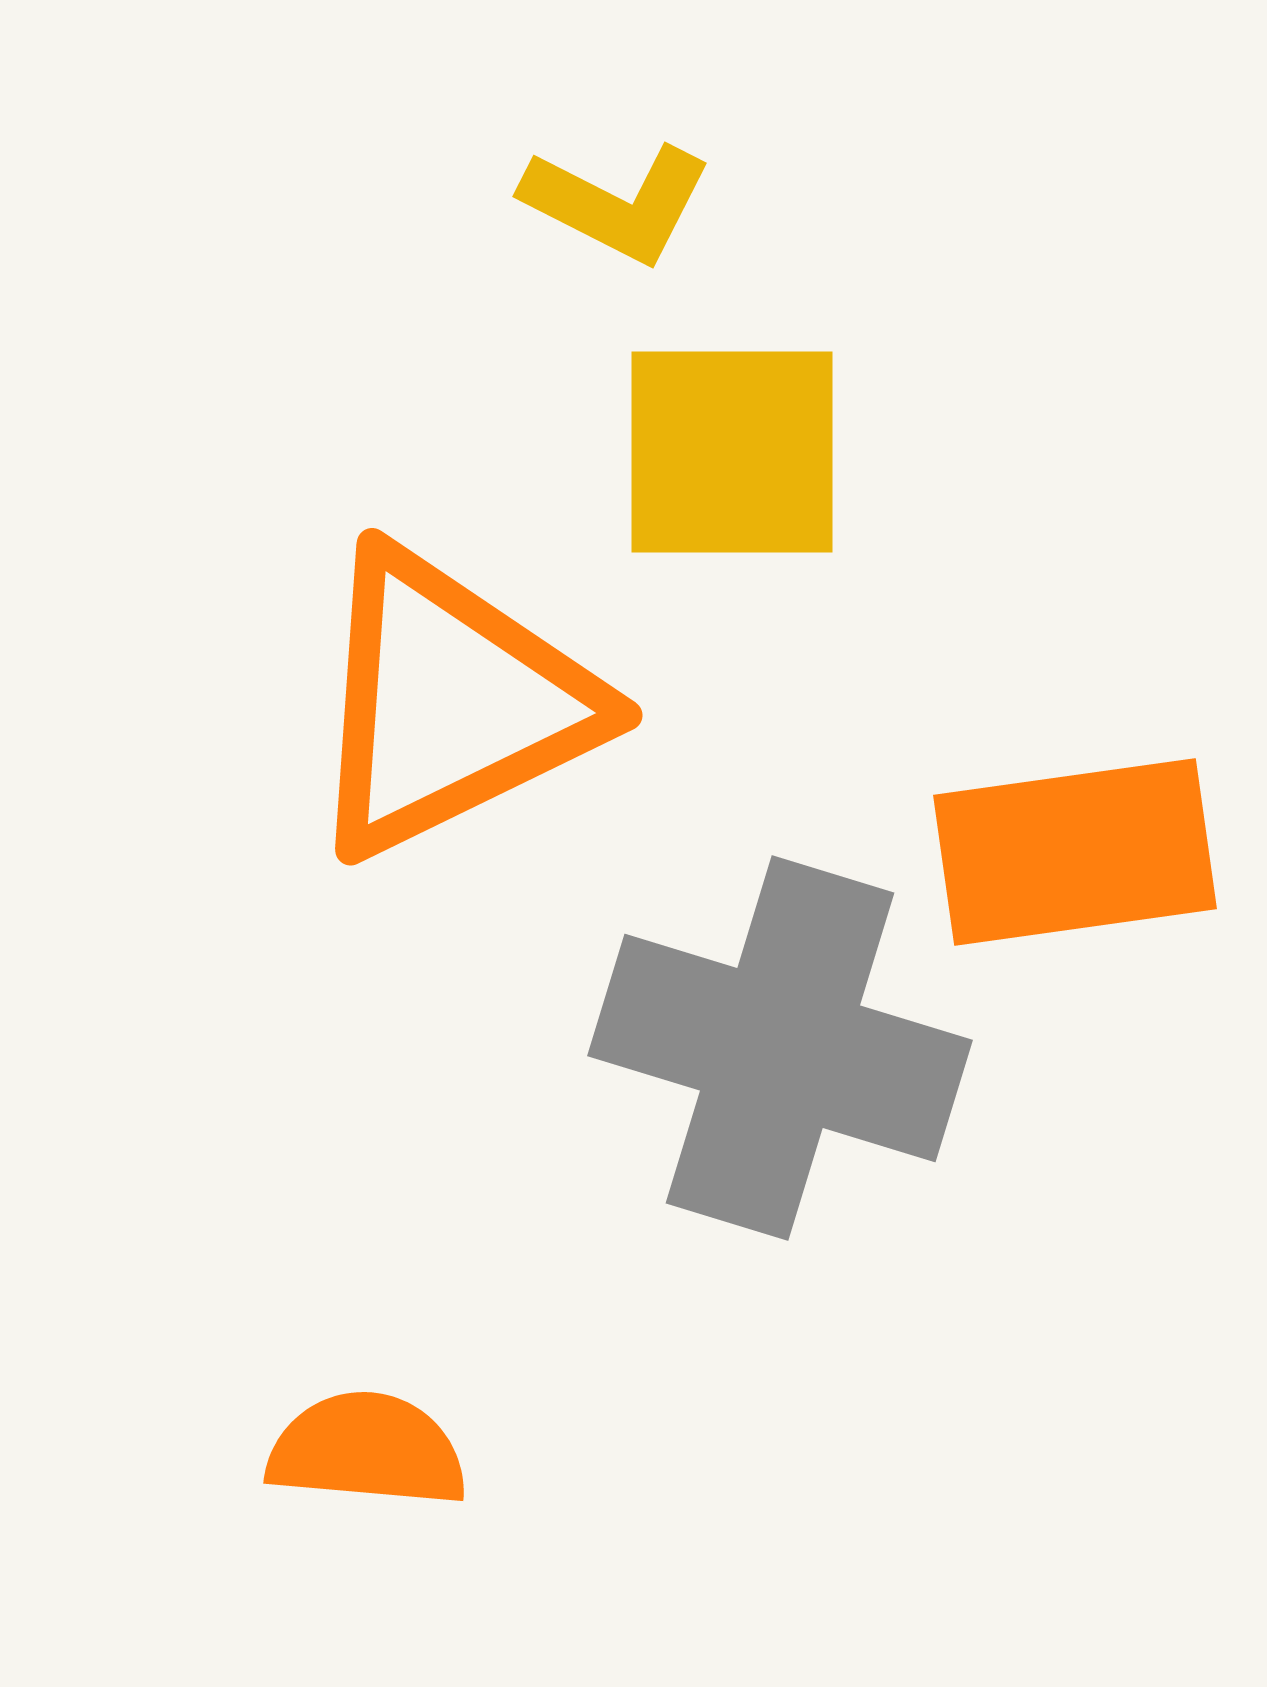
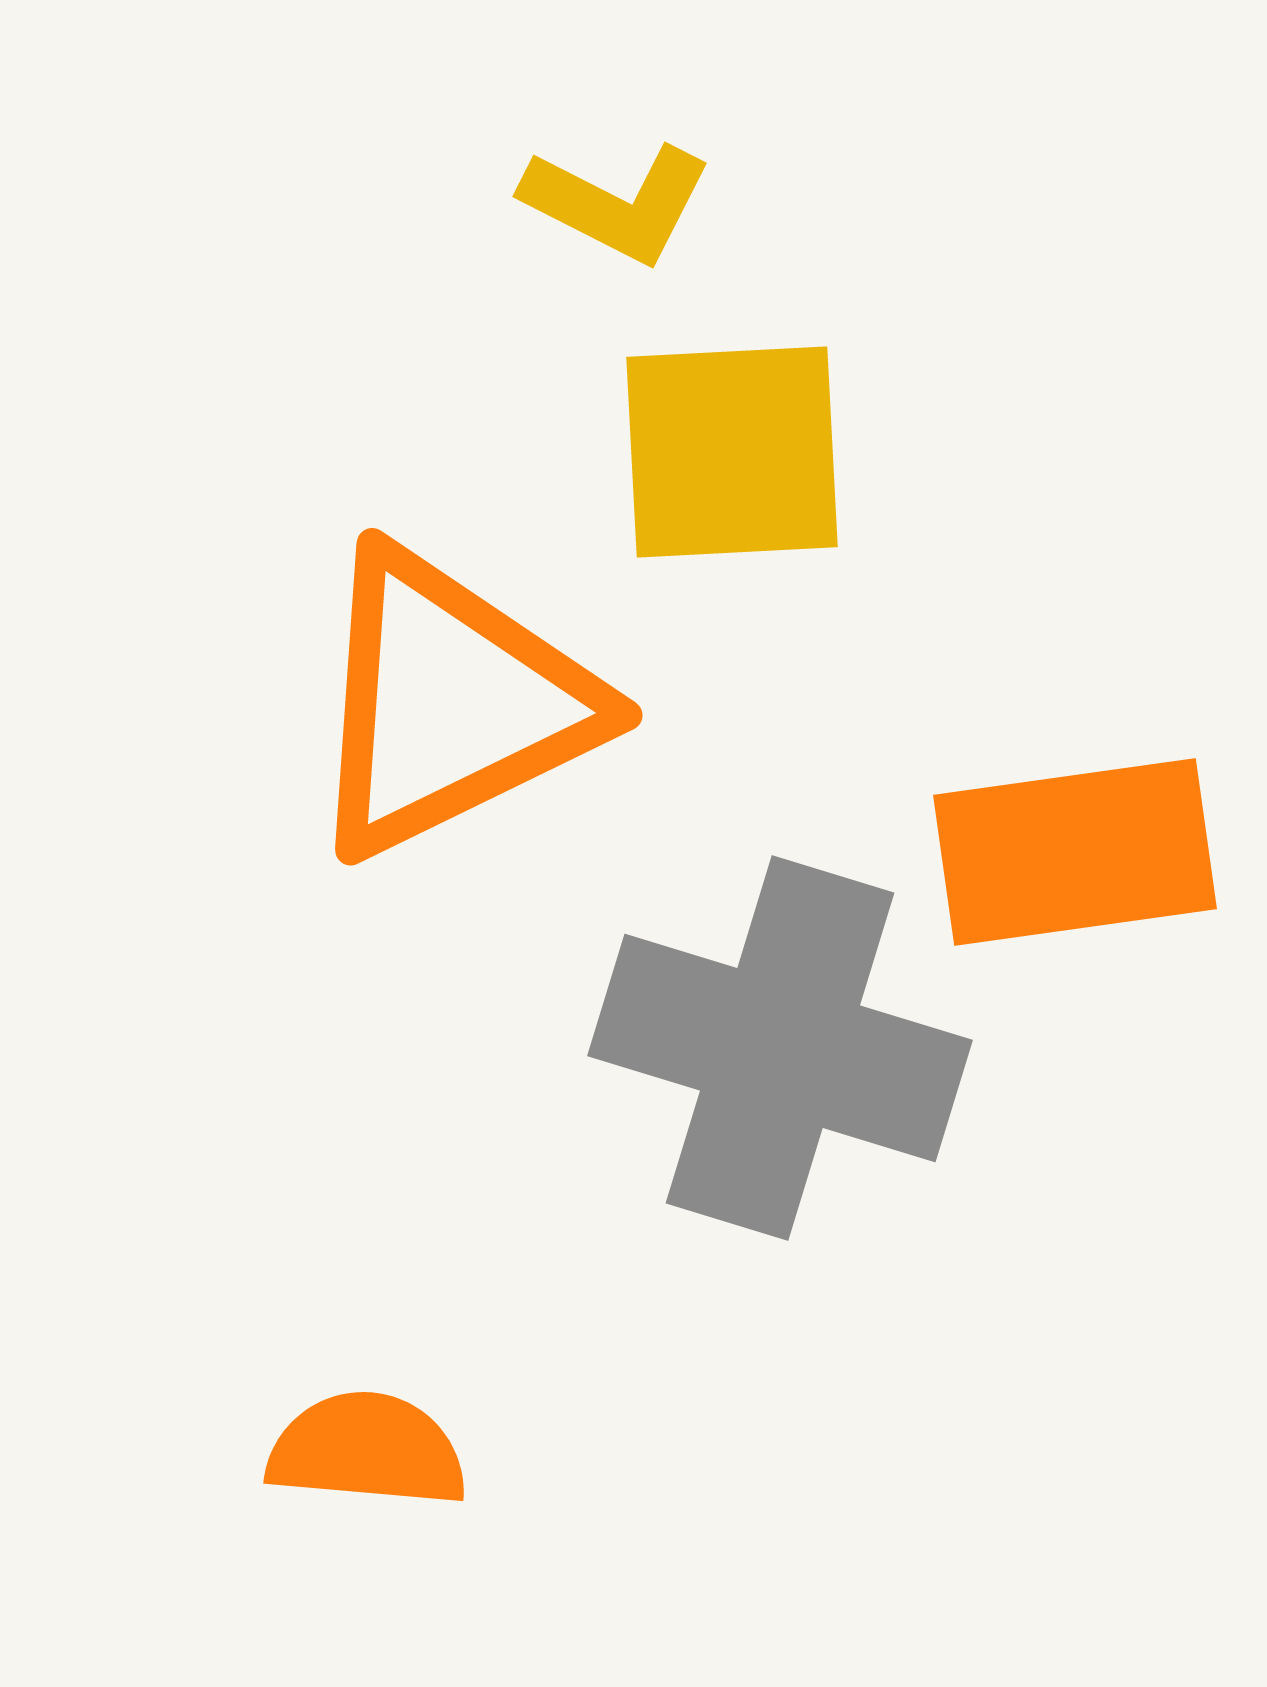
yellow square: rotated 3 degrees counterclockwise
